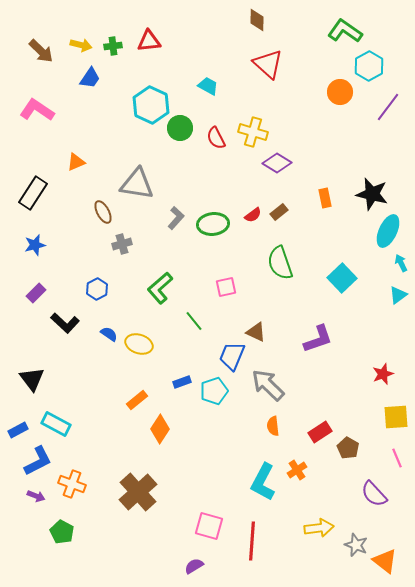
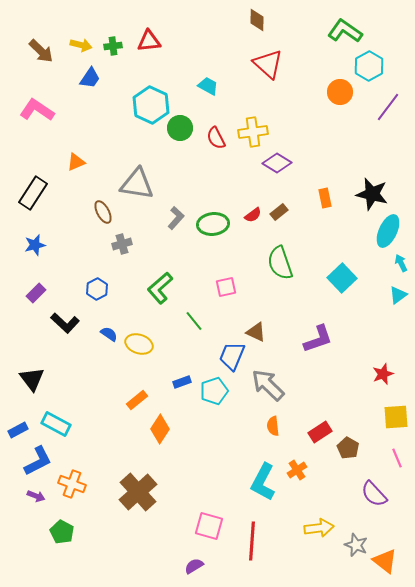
yellow cross at (253, 132): rotated 24 degrees counterclockwise
